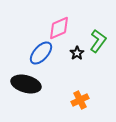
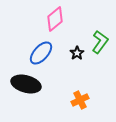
pink diamond: moved 4 px left, 9 px up; rotated 15 degrees counterclockwise
green L-shape: moved 2 px right, 1 px down
